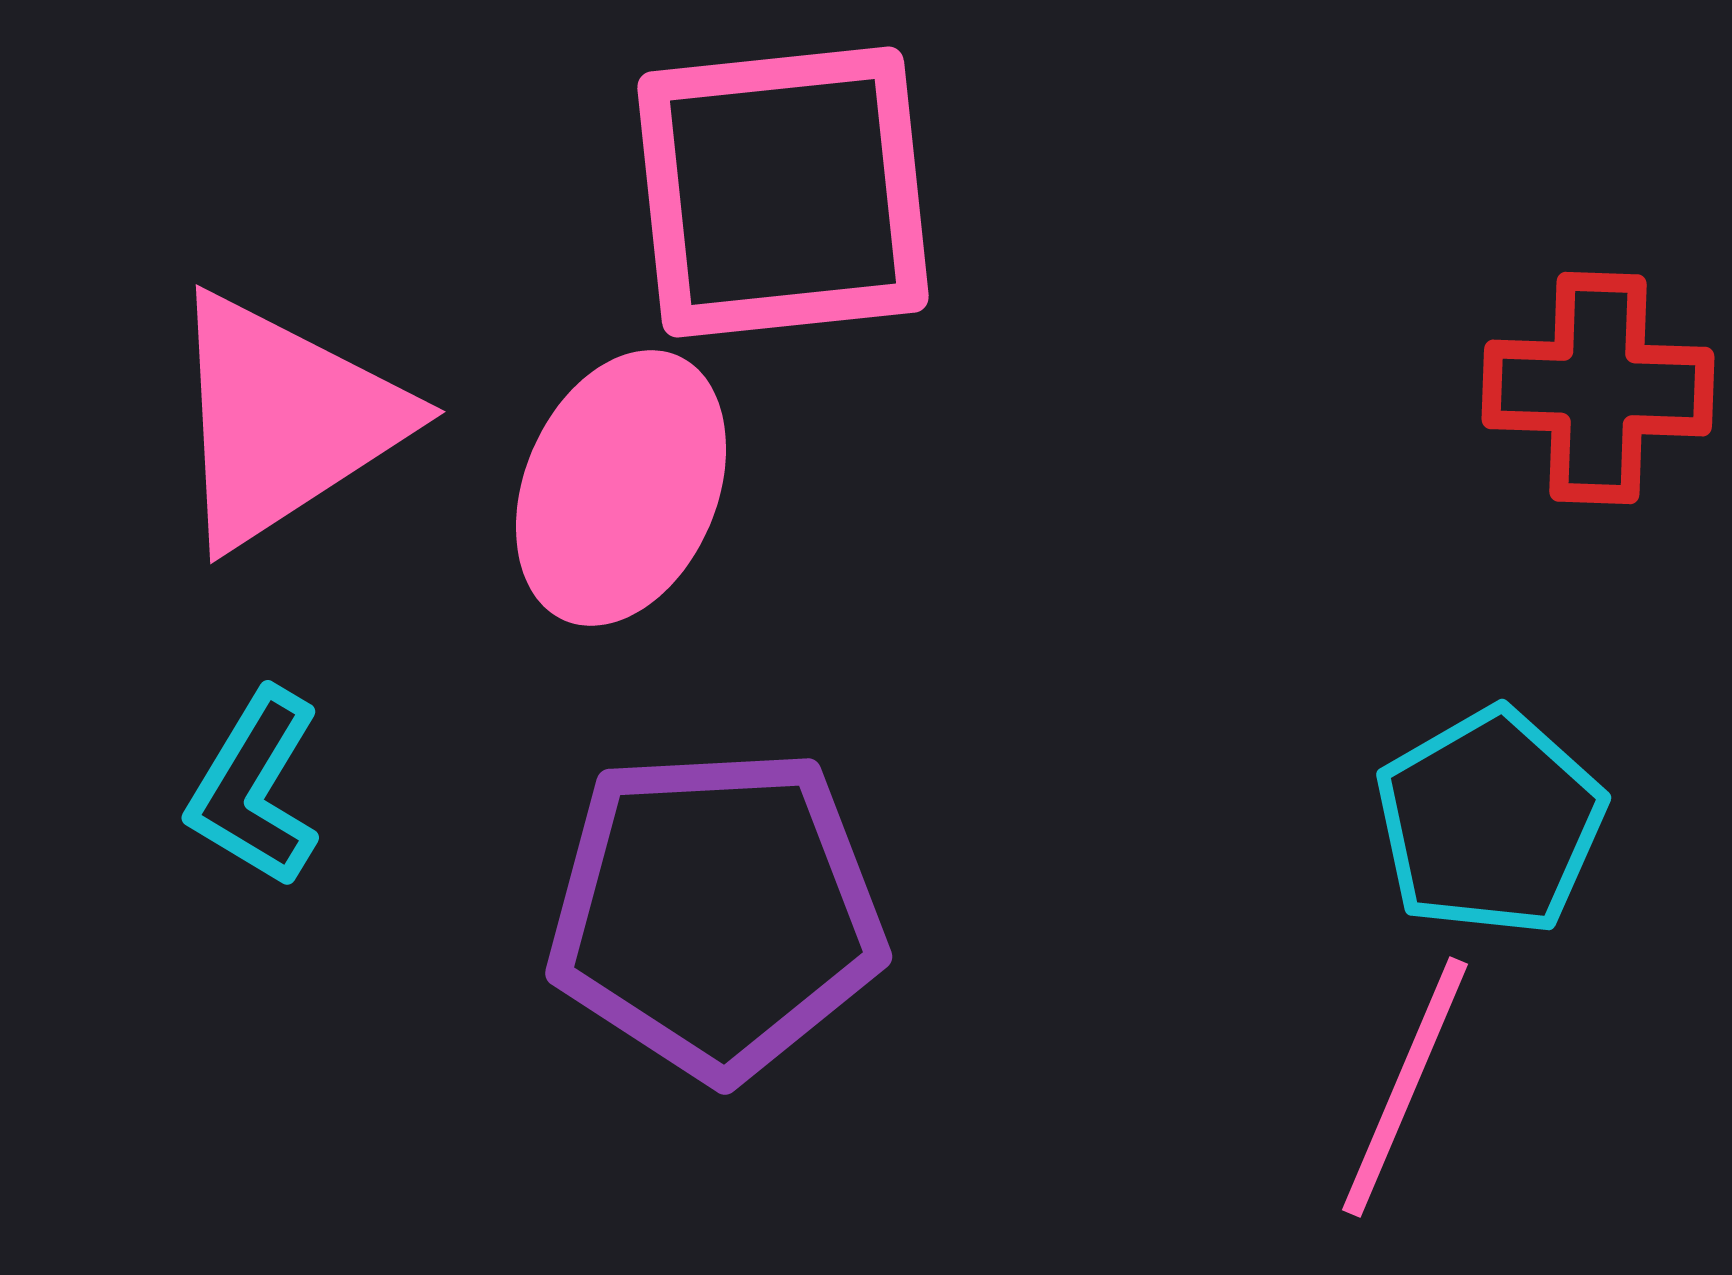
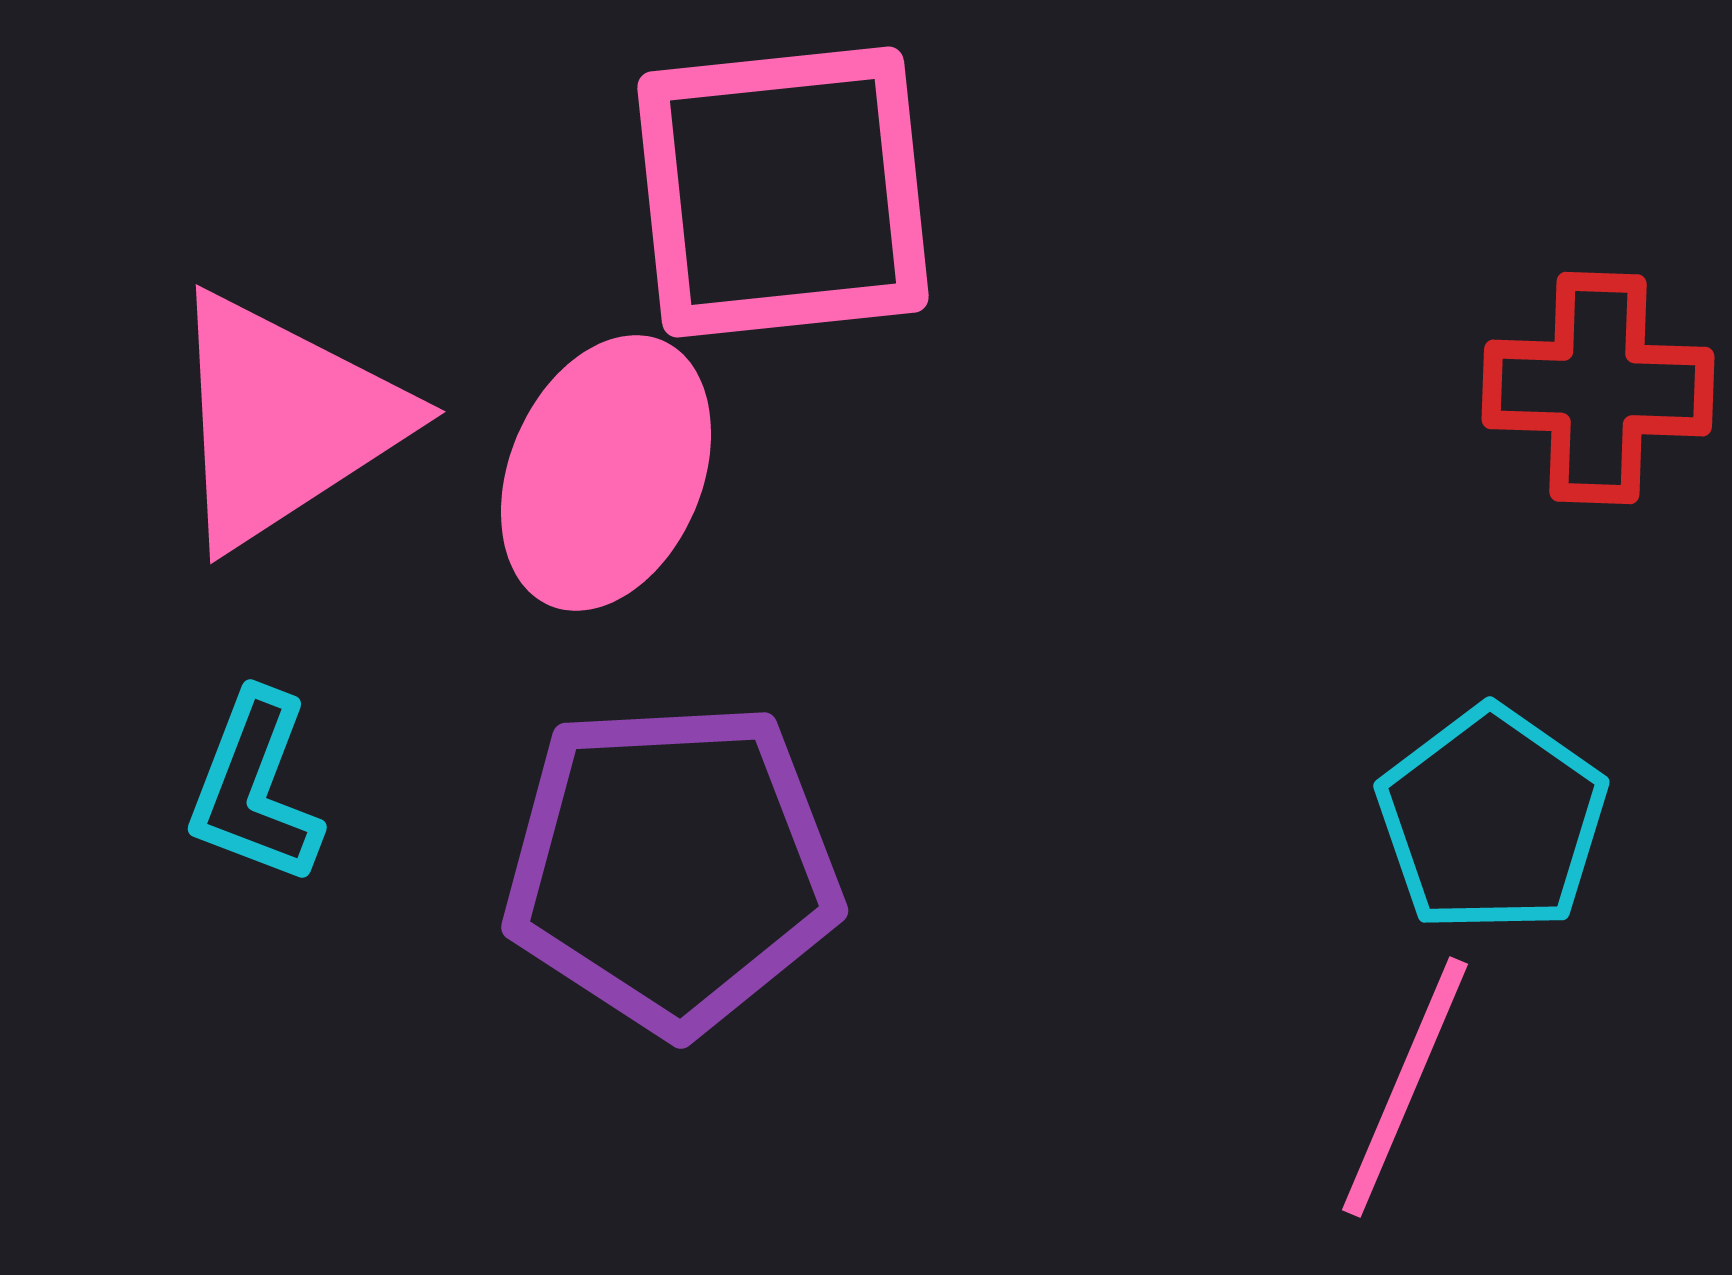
pink ellipse: moved 15 px left, 15 px up
cyan L-shape: rotated 10 degrees counterclockwise
cyan pentagon: moved 2 px right, 2 px up; rotated 7 degrees counterclockwise
purple pentagon: moved 44 px left, 46 px up
